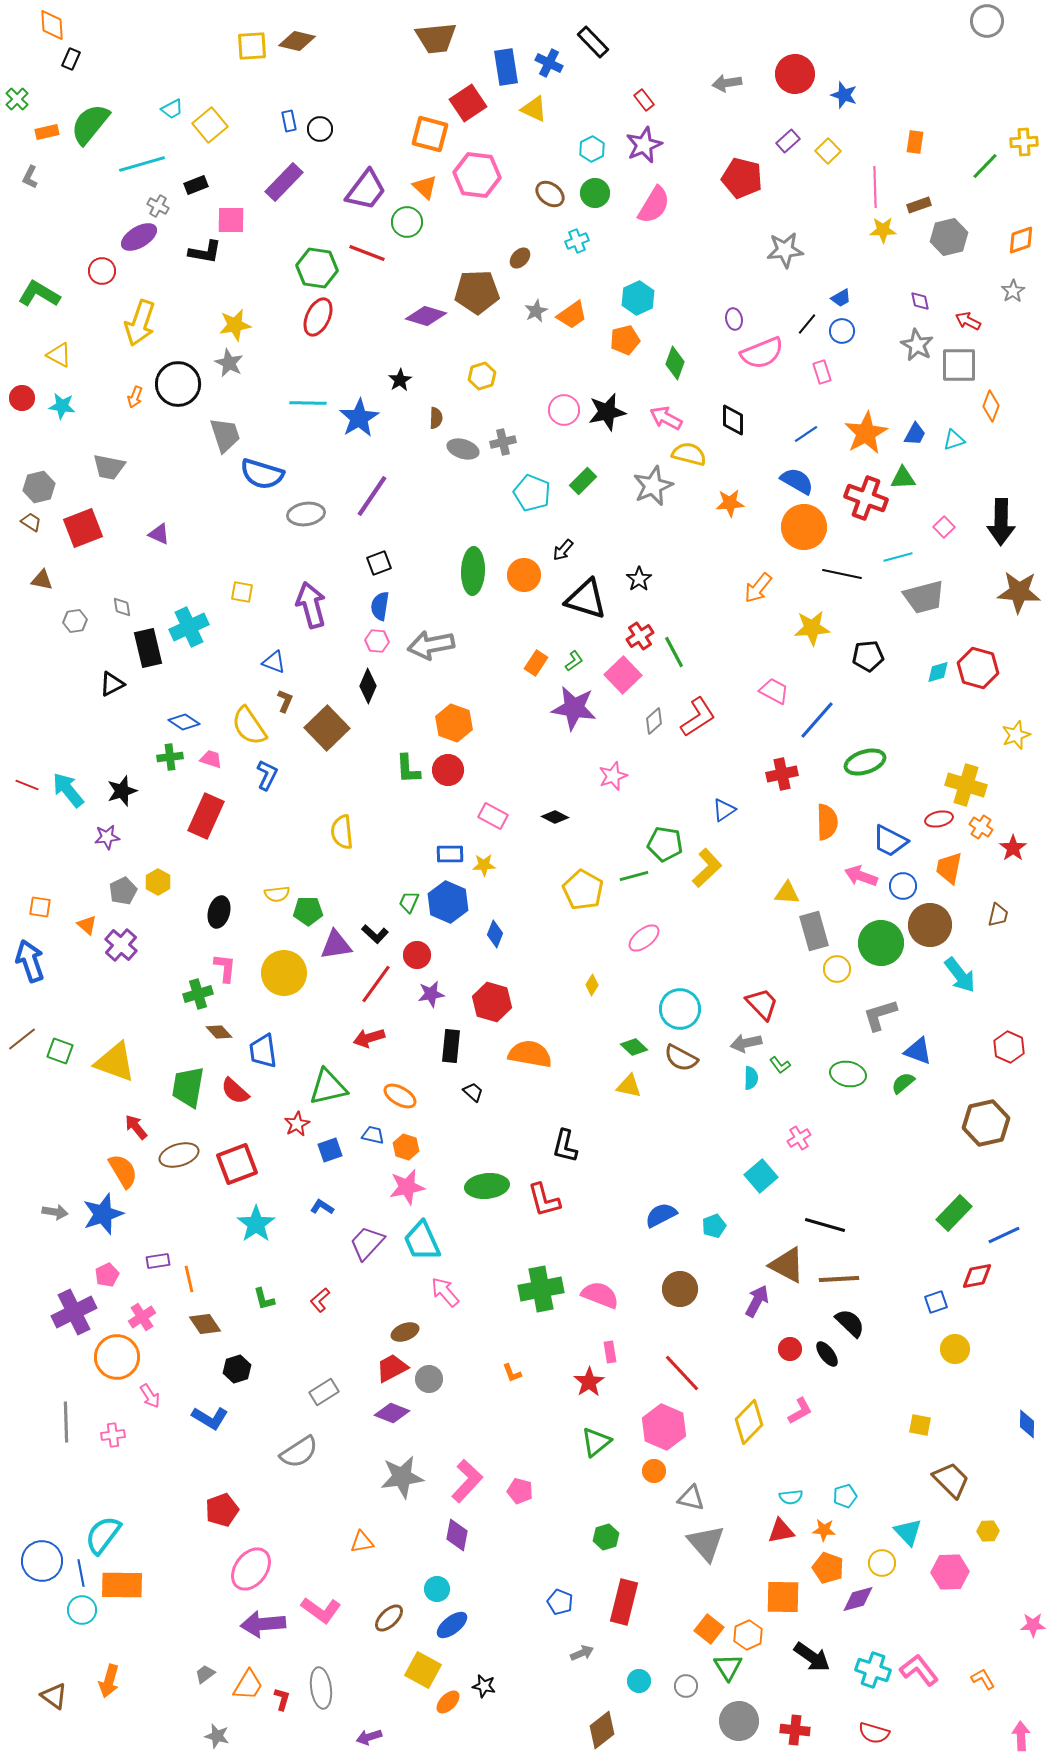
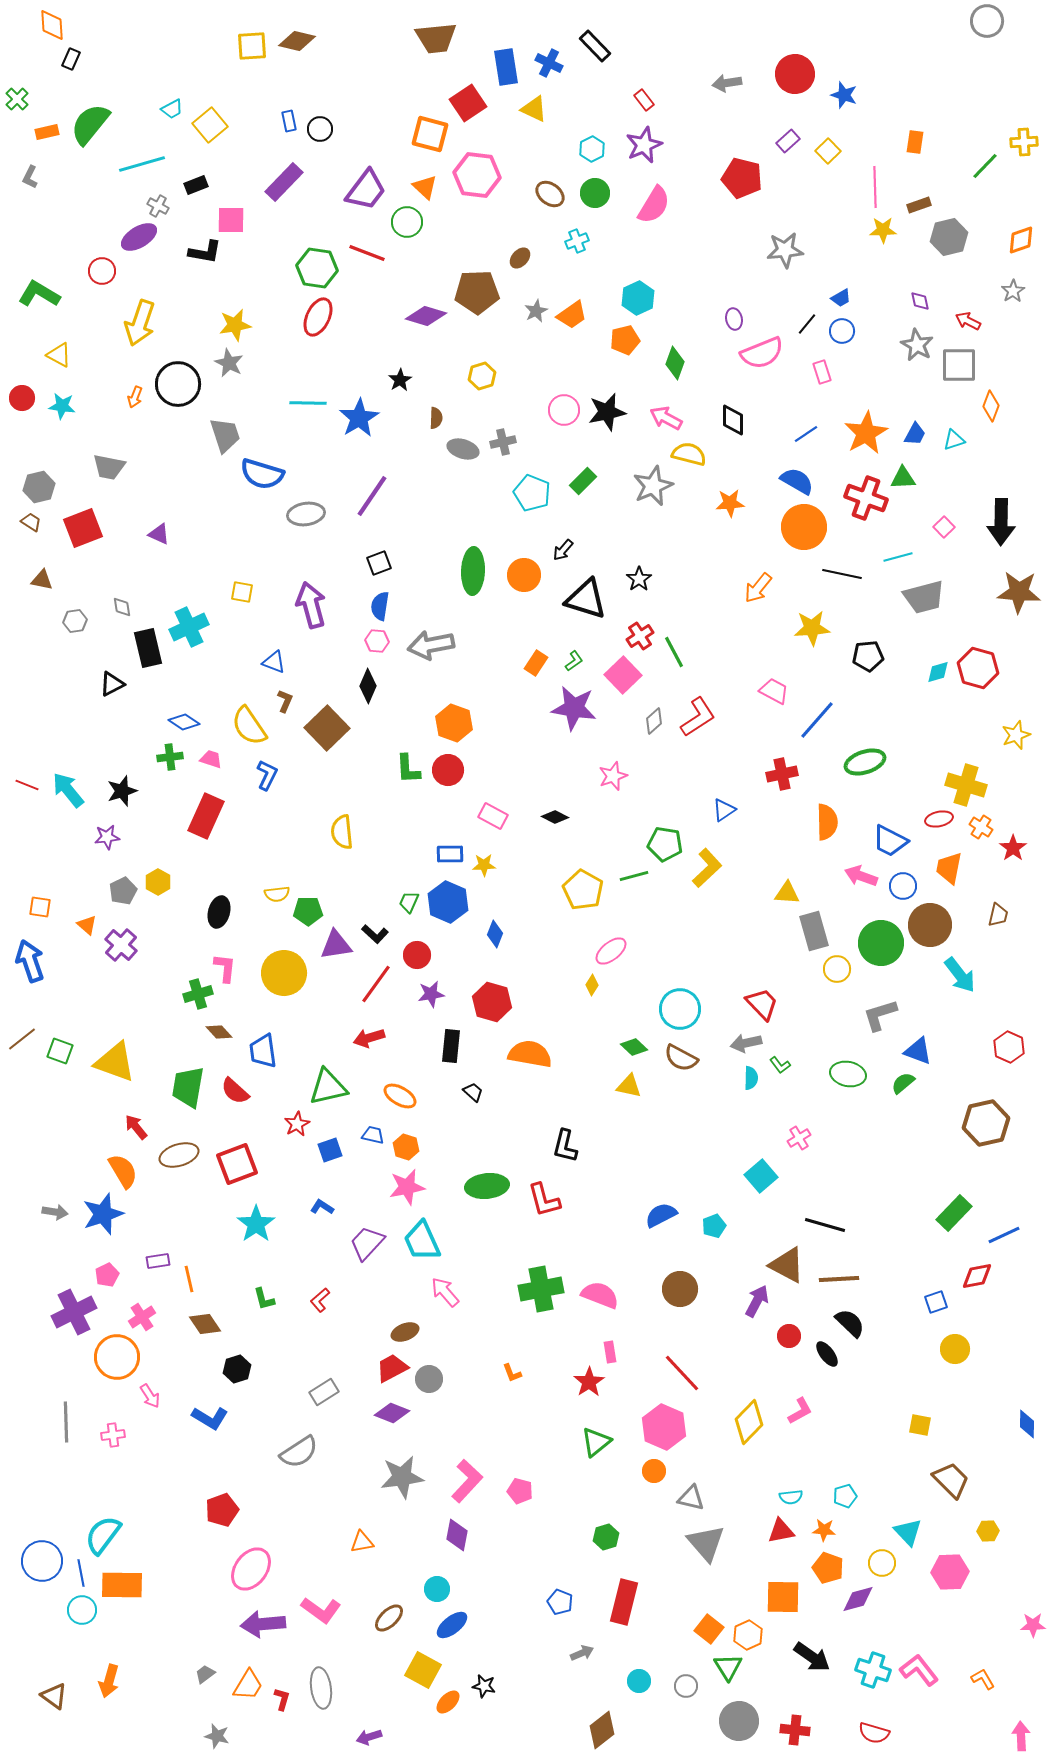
black rectangle at (593, 42): moved 2 px right, 4 px down
pink ellipse at (644, 938): moved 33 px left, 13 px down
red circle at (790, 1349): moved 1 px left, 13 px up
